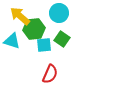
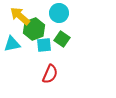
green hexagon: rotated 15 degrees counterclockwise
cyan triangle: moved 3 px down; rotated 30 degrees counterclockwise
